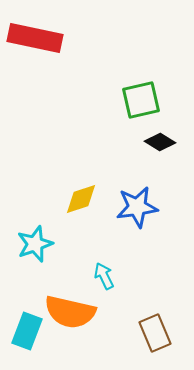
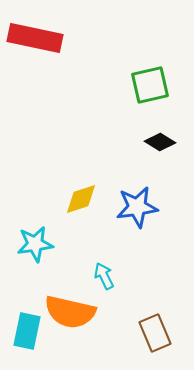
green square: moved 9 px right, 15 px up
cyan star: rotated 12 degrees clockwise
cyan rectangle: rotated 9 degrees counterclockwise
